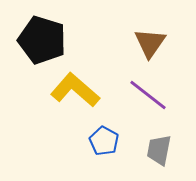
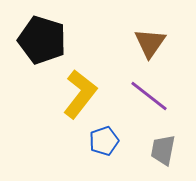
yellow L-shape: moved 5 px right, 4 px down; rotated 87 degrees clockwise
purple line: moved 1 px right, 1 px down
blue pentagon: rotated 24 degrees clockwise
gray trapezoid: moved 4 px right
